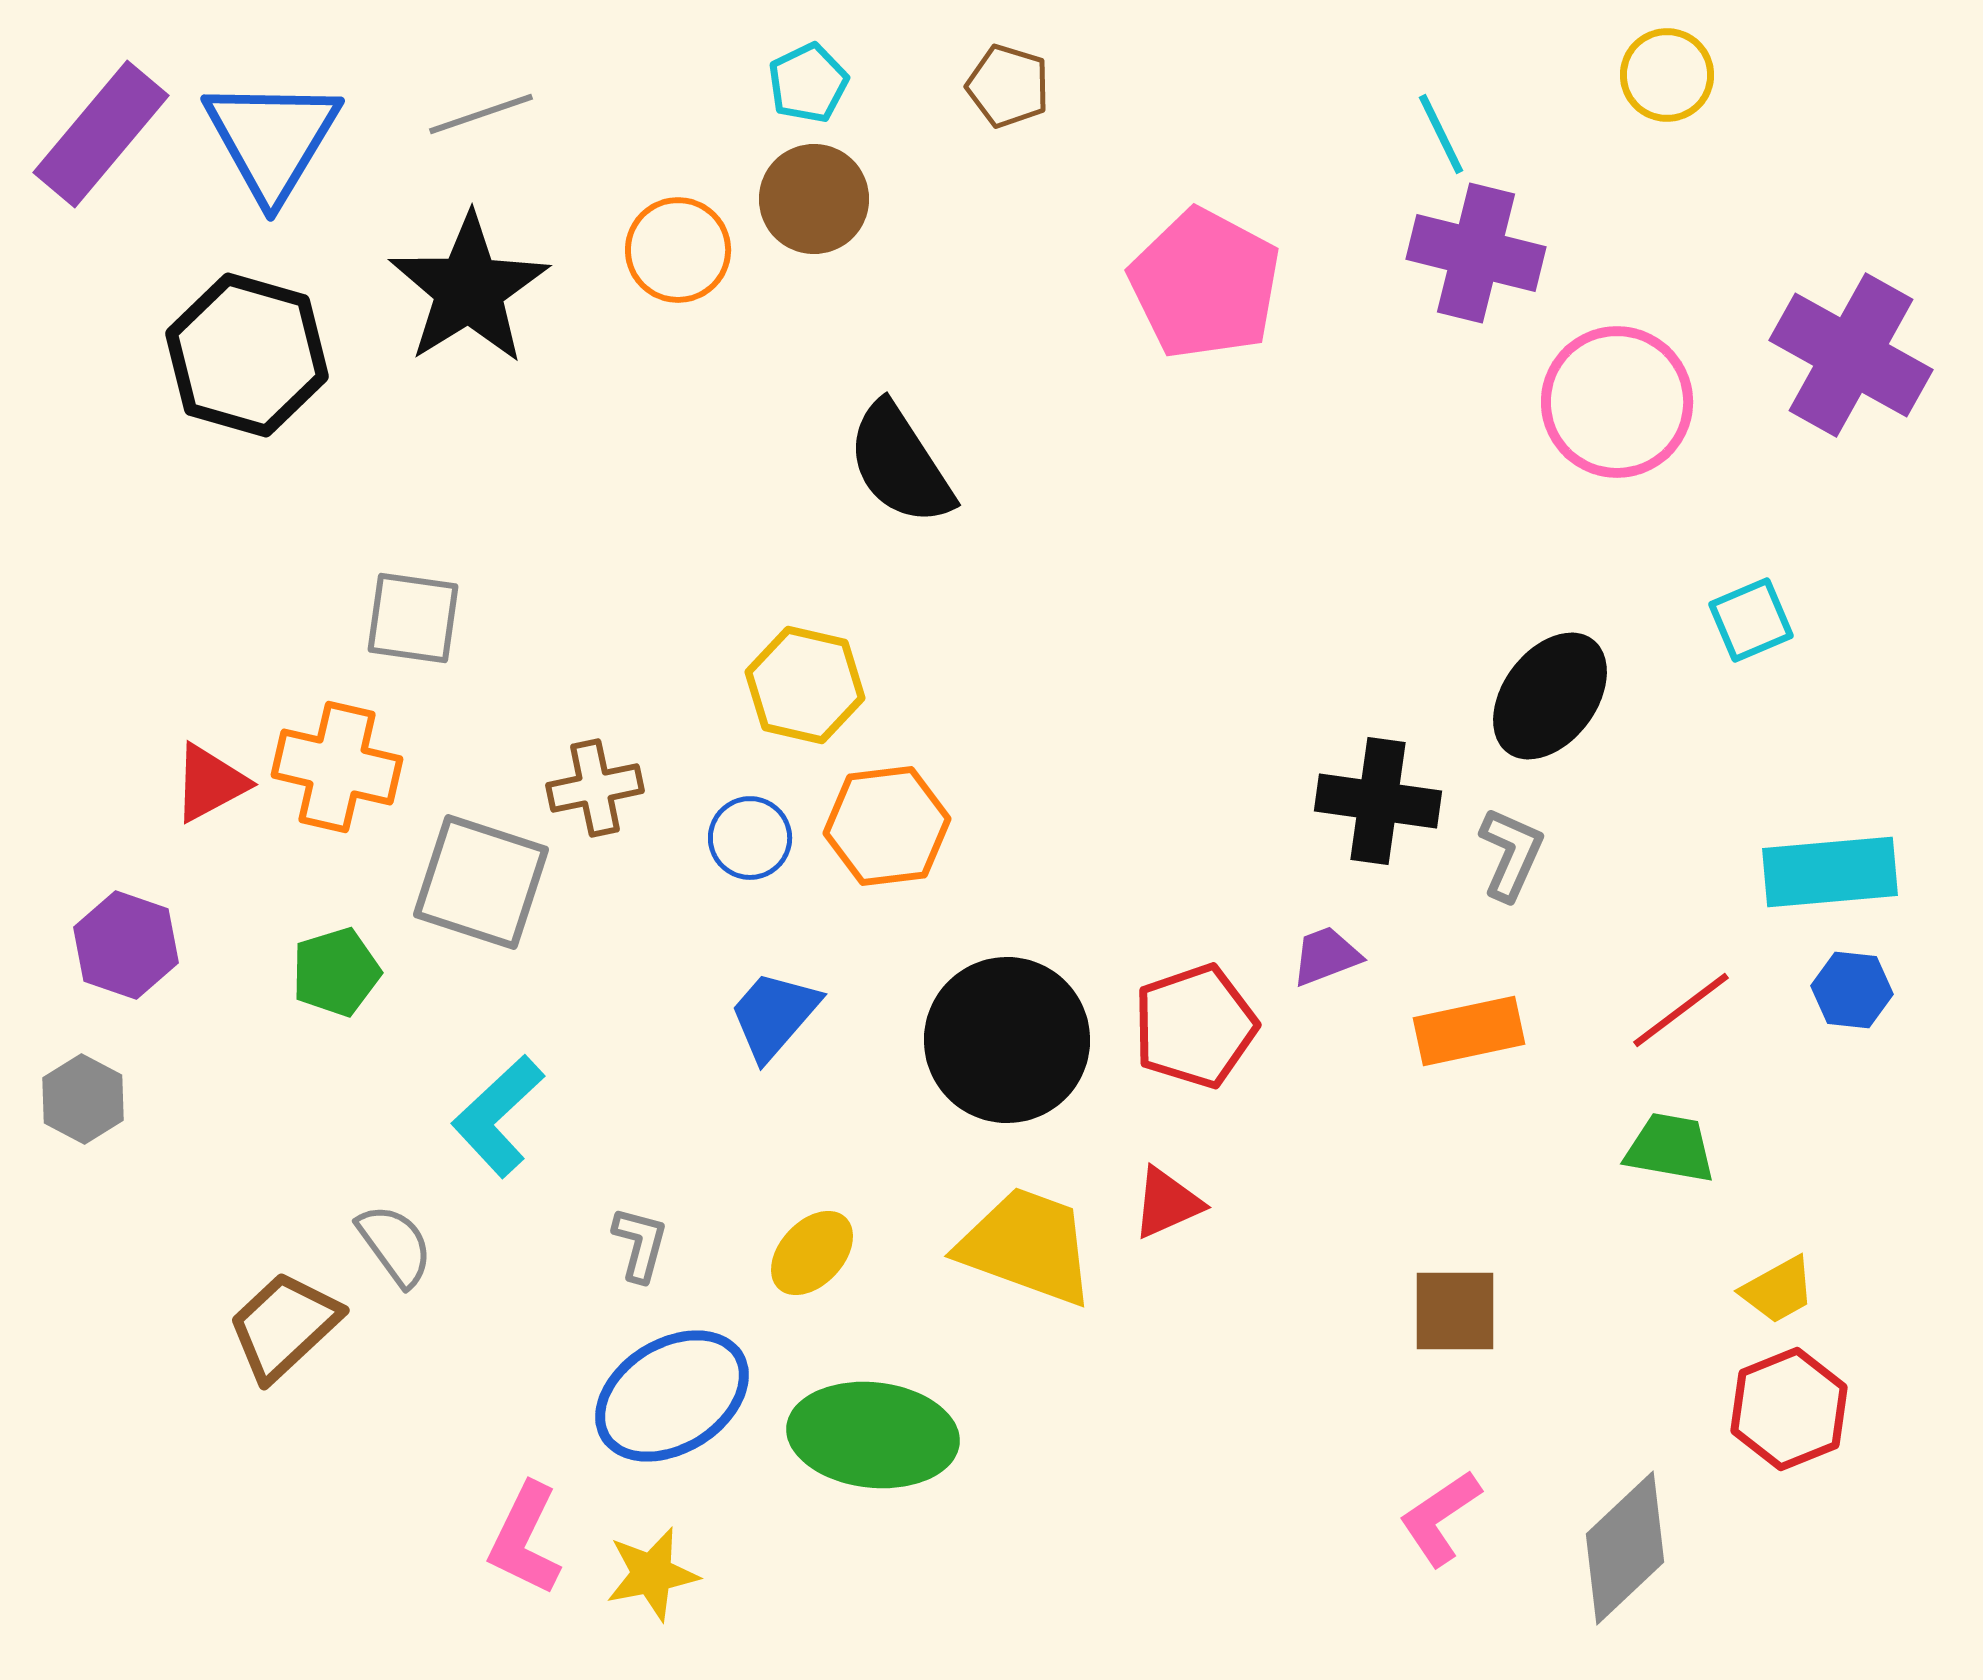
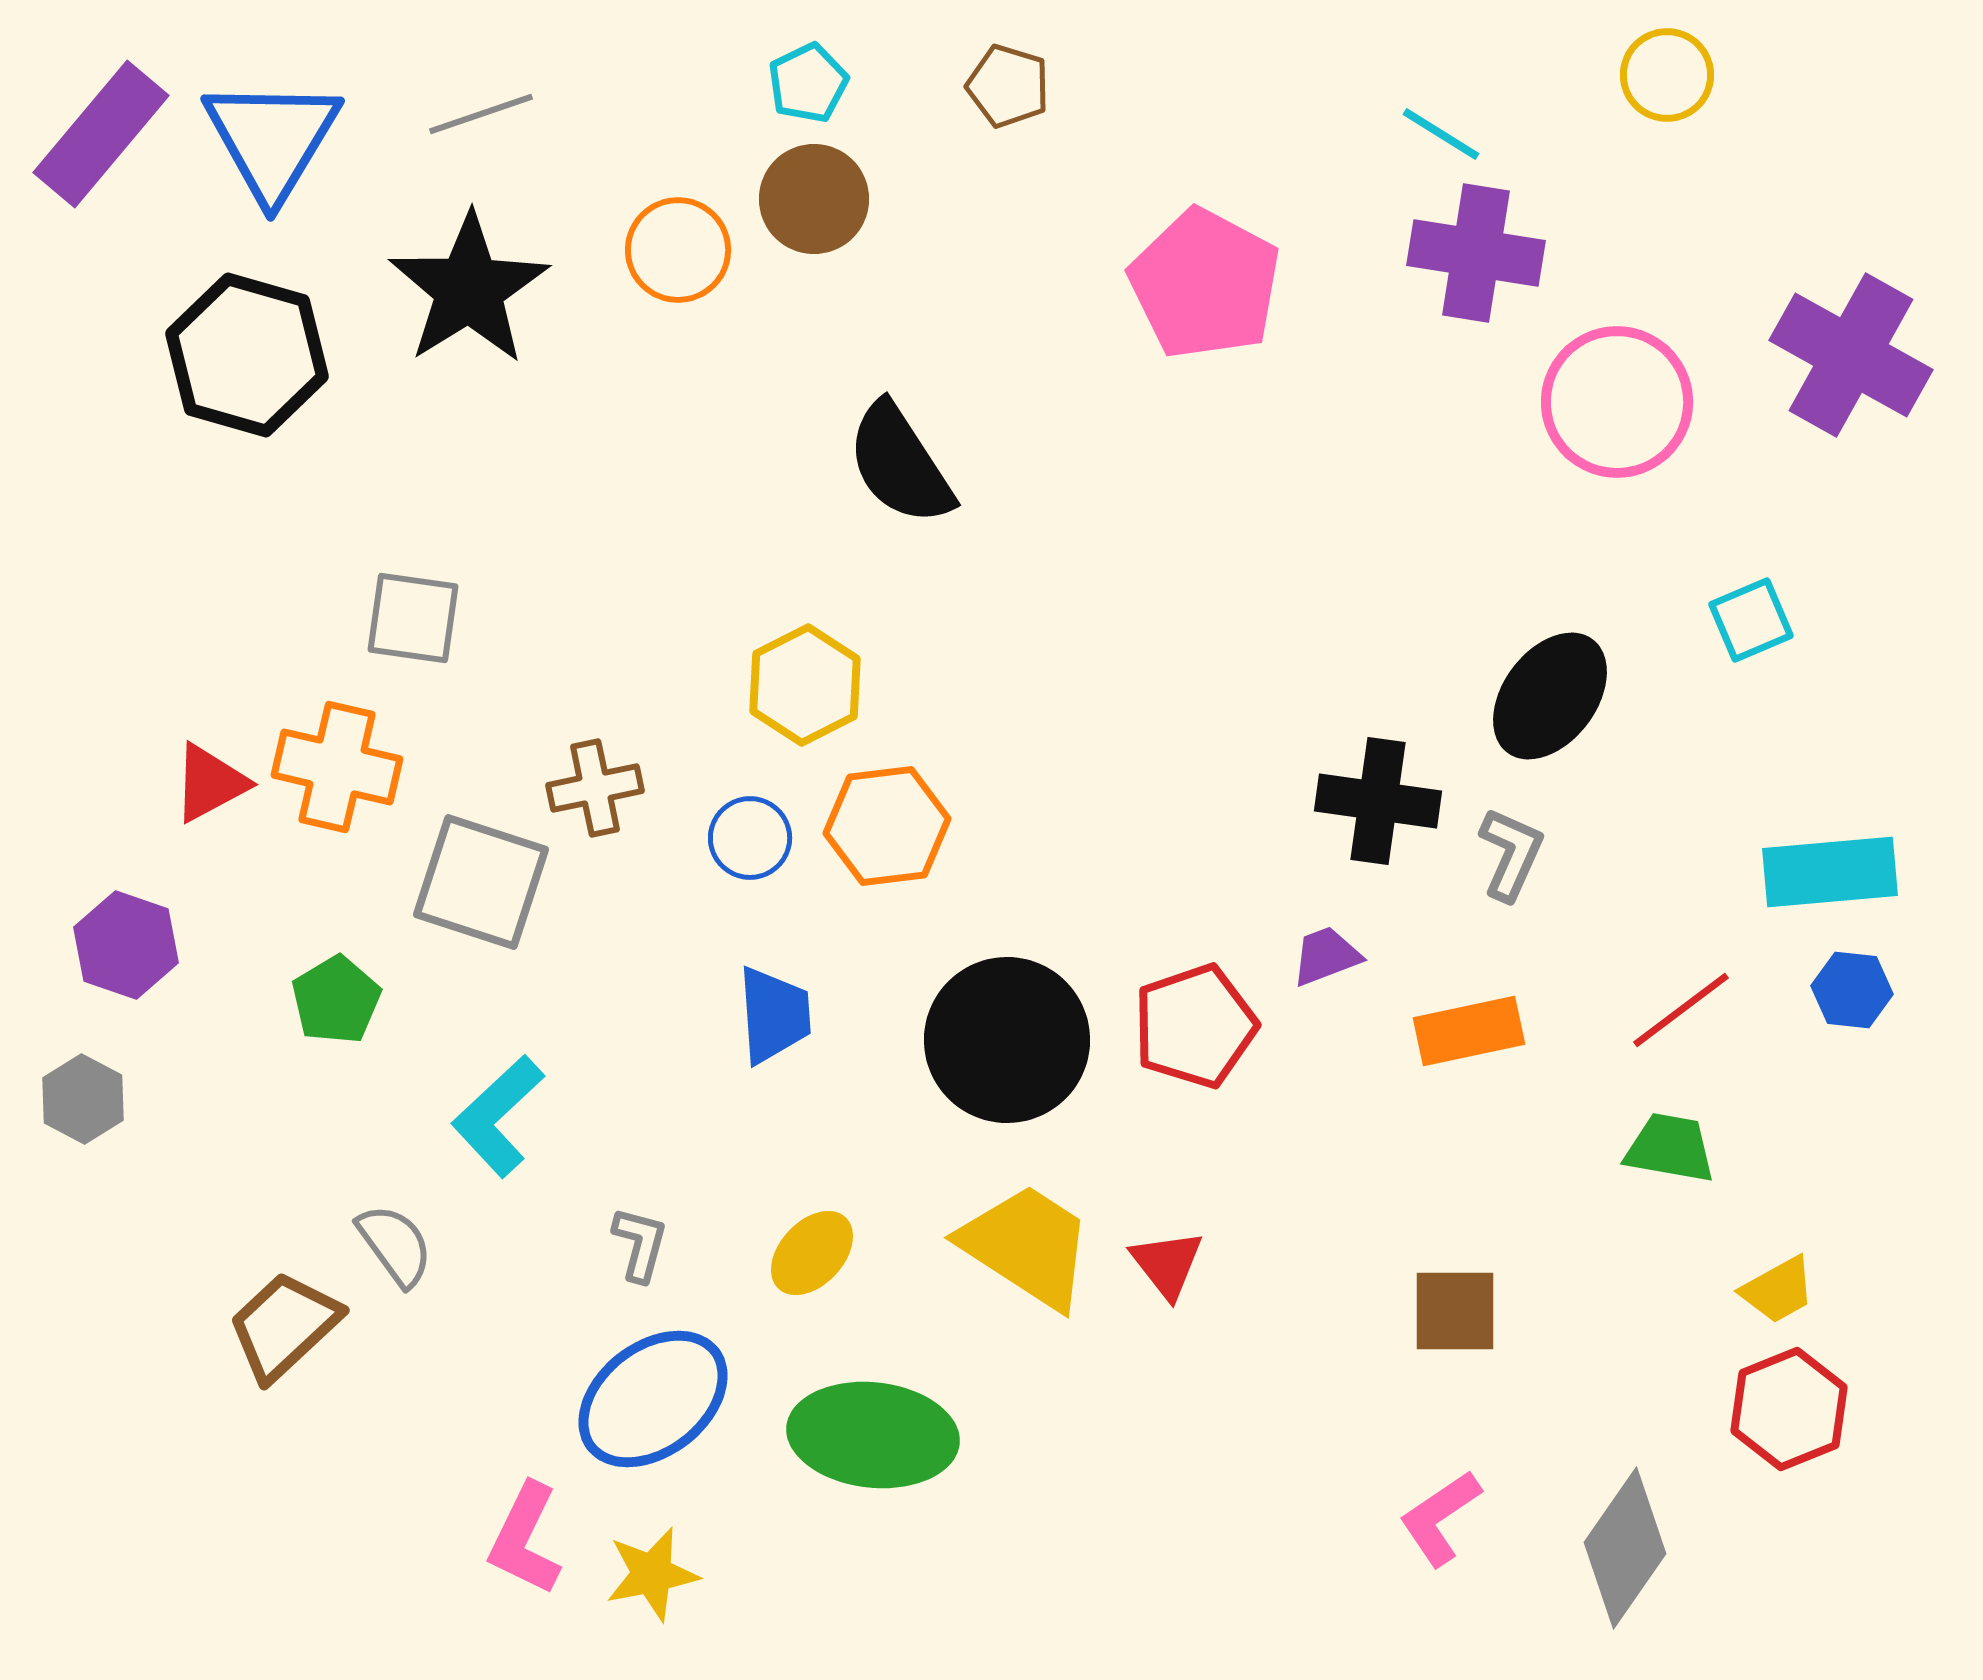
cyan line at (1441, 134): rotated 32 degrees counterclockwise
purple cross at (1476, 253): rotated 5 degrees counterclockwise
yellow hexagon at (805, 685): rotated 20 degrees clockwise
green pentagon at (336, 972): moved 28 px down; rotated 14 degrees counterclockwise
blue trapezoid at (774, 1015): rotated 135 degrees clockwise
red triangle at (1167, 1203): moved 61 px down; rotated 44 degrees counterclockwise
yellow trapezoid at (1027, 1246): rotated 13 degrees clockwise
blue ellipse at (672, 1396): moved 19 px left, 3 px down; rotated 6 degrees counterclockwise
gray diamond at (1625, 1548): rotated 12 degrees counterclockwise
